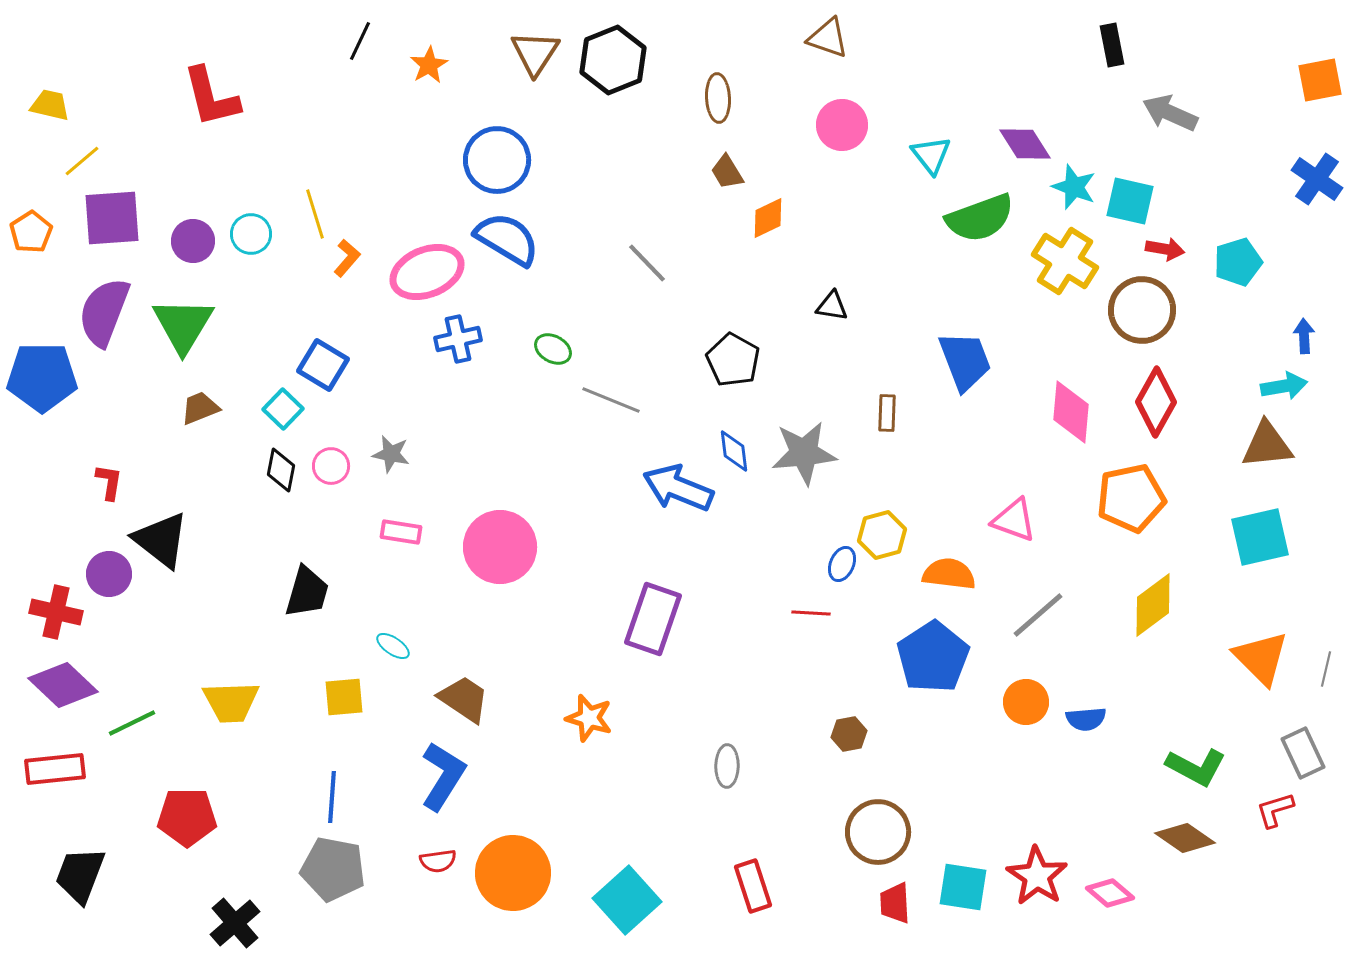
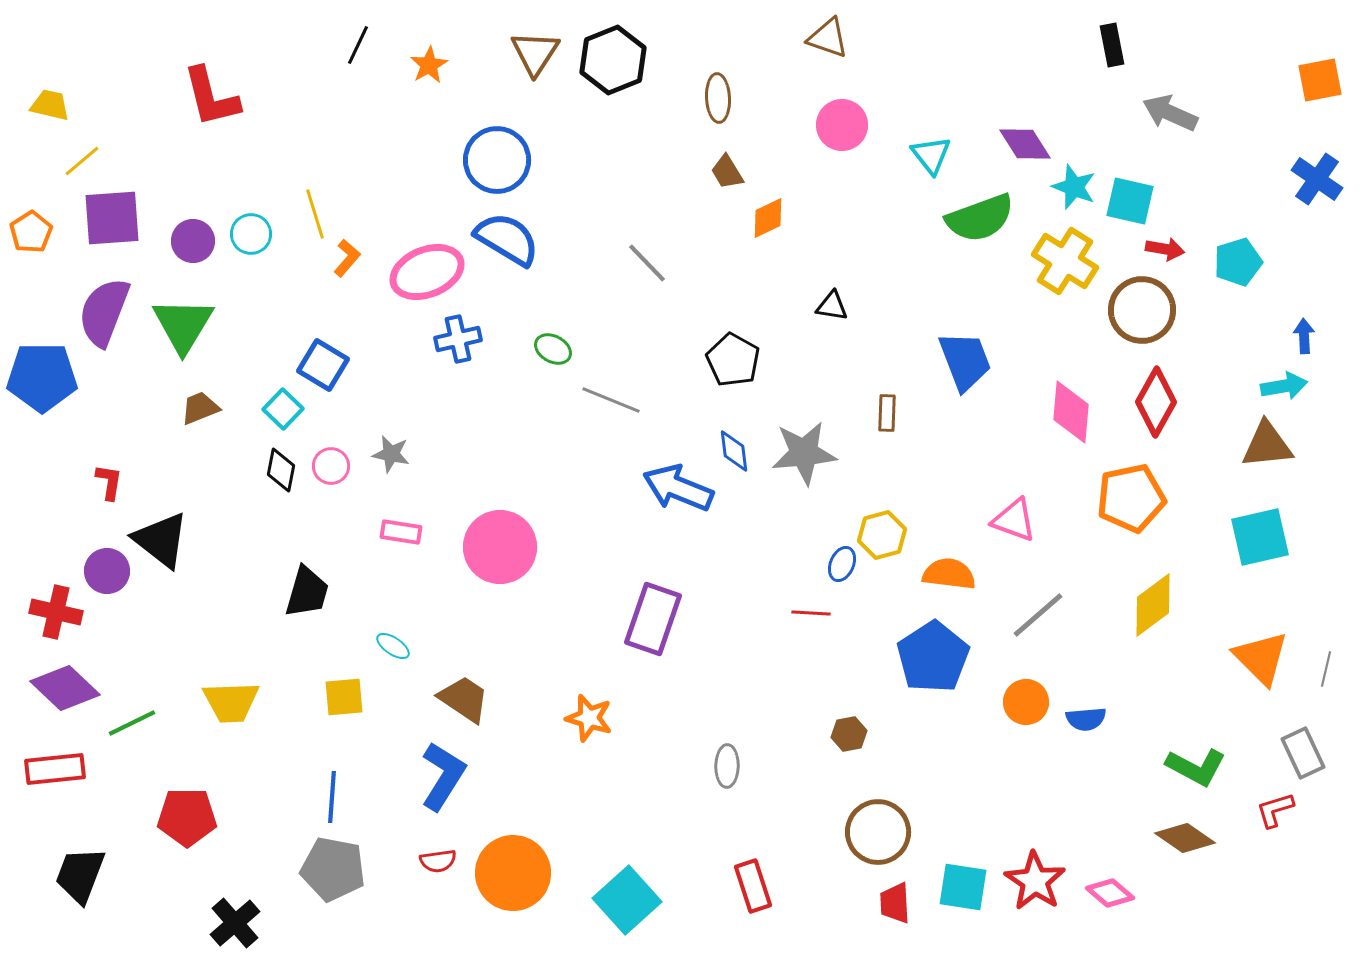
black line at (360, 41): moved 2 px left, 4 px down
purple circle at (109, 574): moved 2 px left, 3 px up
purple diamond at (63, 685): moved 2 px right, 3 px down
red star at (1037, 876): moved 2 px left, 5 px down
